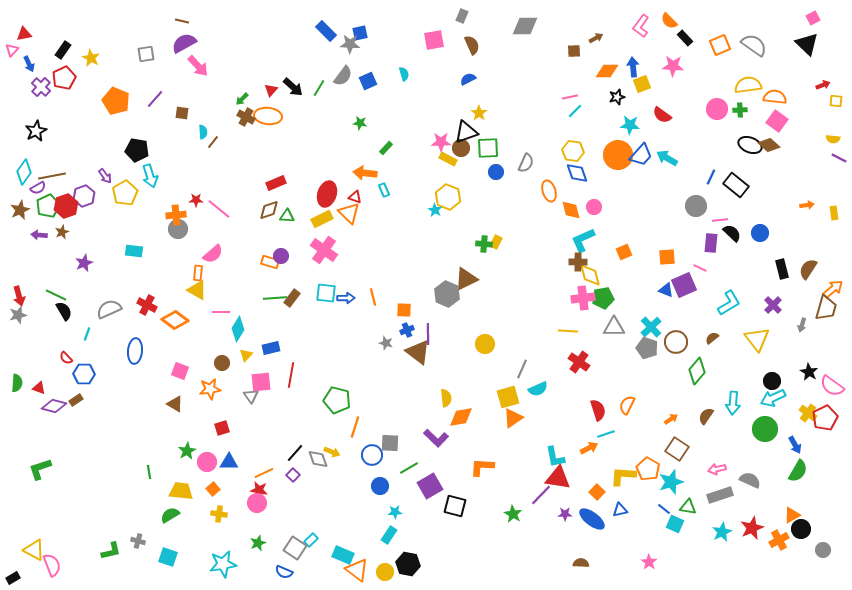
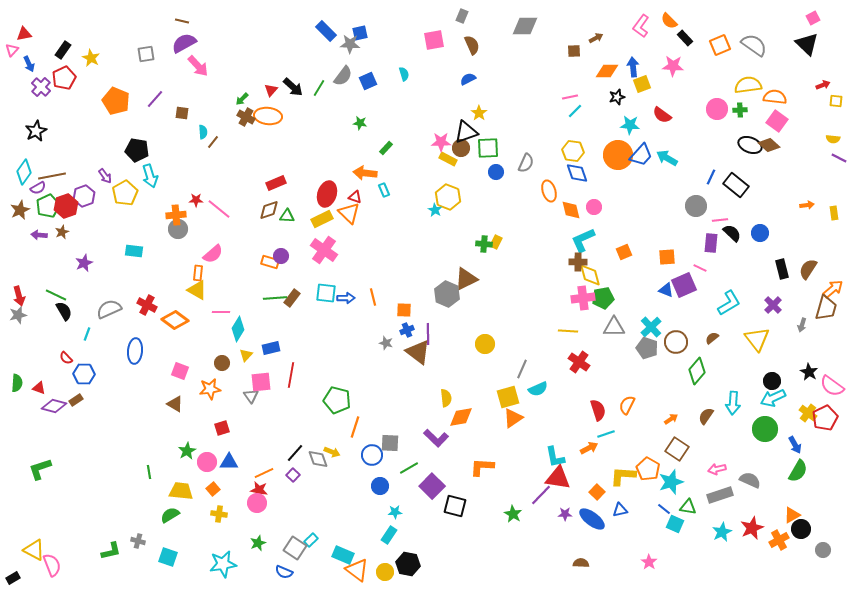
purple square at (430, 486): moved 2 px right; rotated 15 degrees counterclockwise
